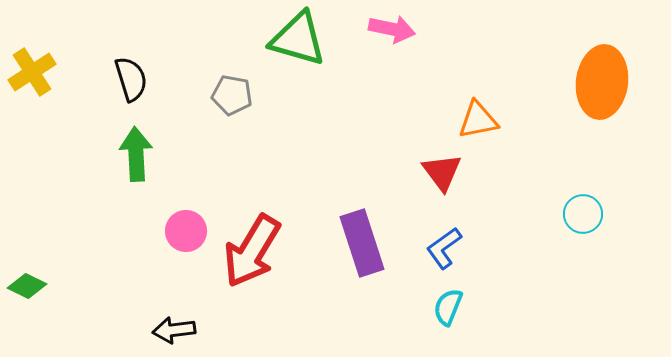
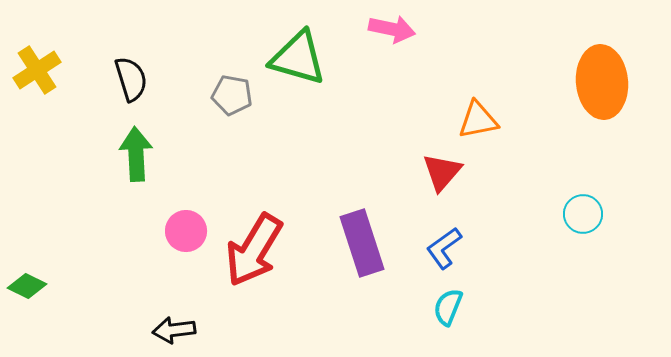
green triangle: moved 19 px down
yellow cross: moved 5 px right, 2 px up
orange ellipse: rotated 12 degrees counterclockwise
red triangle: rotated 18 degrees clockwise
red arrow: moved 2 px right, 1 px up
